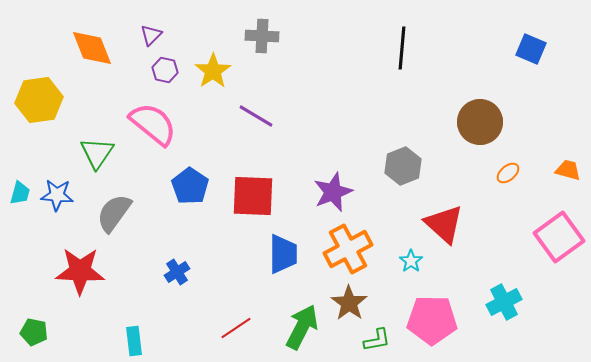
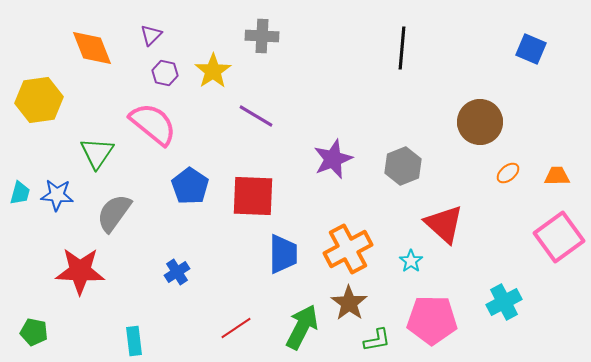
purple hexagon: moved 3 px down
orange trapezoid: moved 11 px left, 6 px down; rotated 16 degrees counterclockwise
purple star: moved 33 px up
